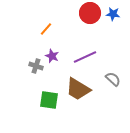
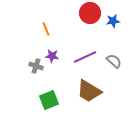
blue star: moved 7 px down; rotated 16 degrees counterclockwise
orange line: rotated 64 degrees counterclockwise
purple star: rotated 16 degrees counterclockwise
gray semicircle: moved 1 px right, 18 px up
brown trapezoid: moved 11 px right, 2 px down
green square: rotated 30 degrees counterclockwise
